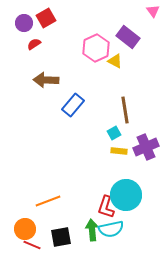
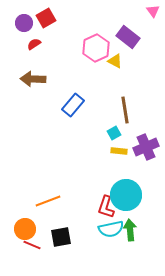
brown arrow: moved 13 px left, 1 px up
green arrow: moved 38 px right
